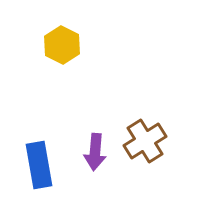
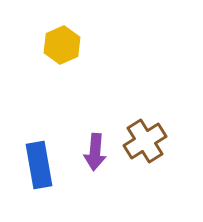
yellow hexagon: rotated 9 degrees clockwise
